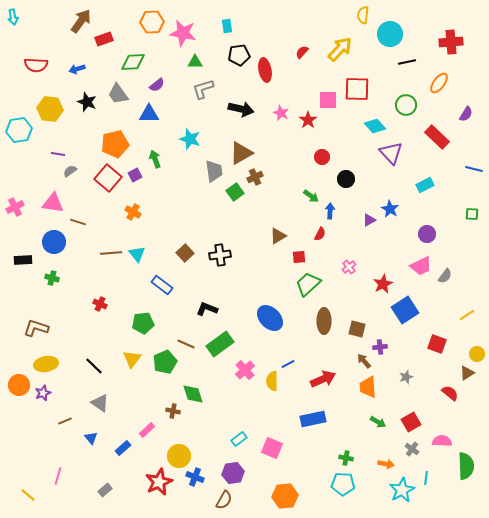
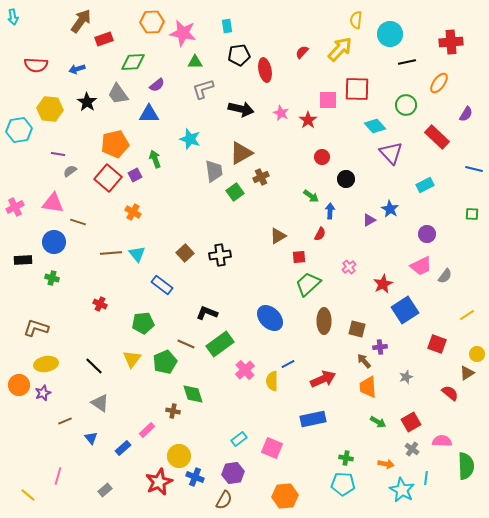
yellow semicircle at (363, 15): moved 7 px left, 5 px down
black star at (87, 102): rotated 12 degrees clockwise
brown cross at (255, 177): moved 6 px right
black L-shape at (207, 309): moved 4 px down
cyan star at (402, 490): rotated 15 degrees counterclockwise
